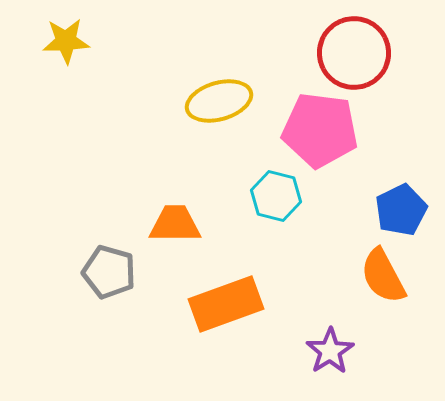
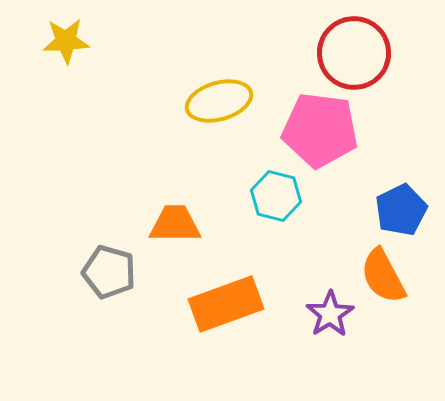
purple star: moved 37 px up
